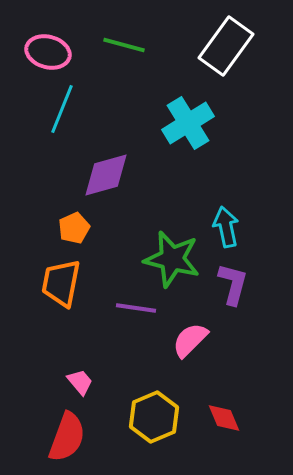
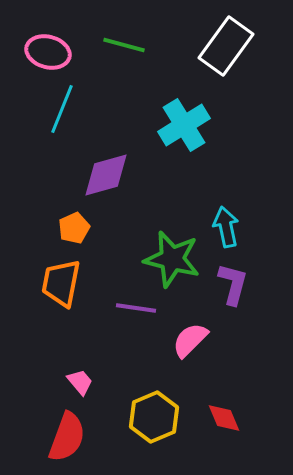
cyan cross: moved 4 px left, 2 px down
